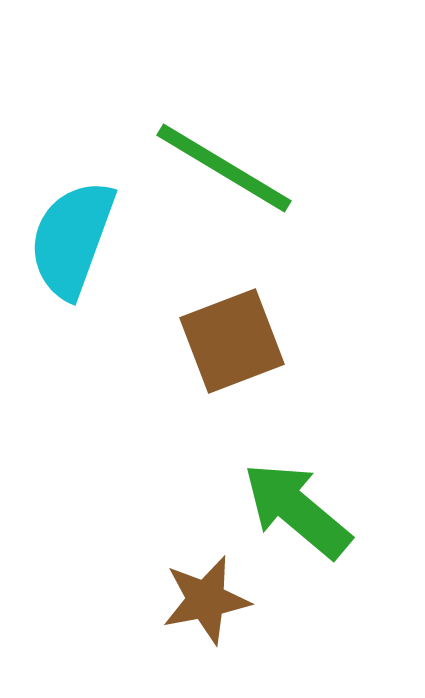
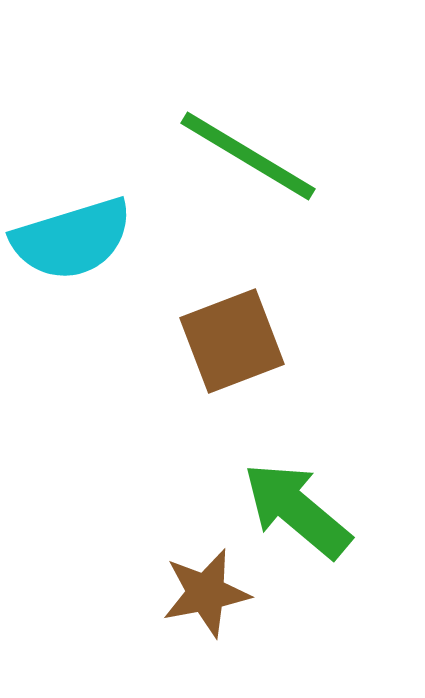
green line: moved 24 px right, 12 px up
cyan semicircle: rotated 127 degrees counterclockwise
brown star: moved 7 px up
